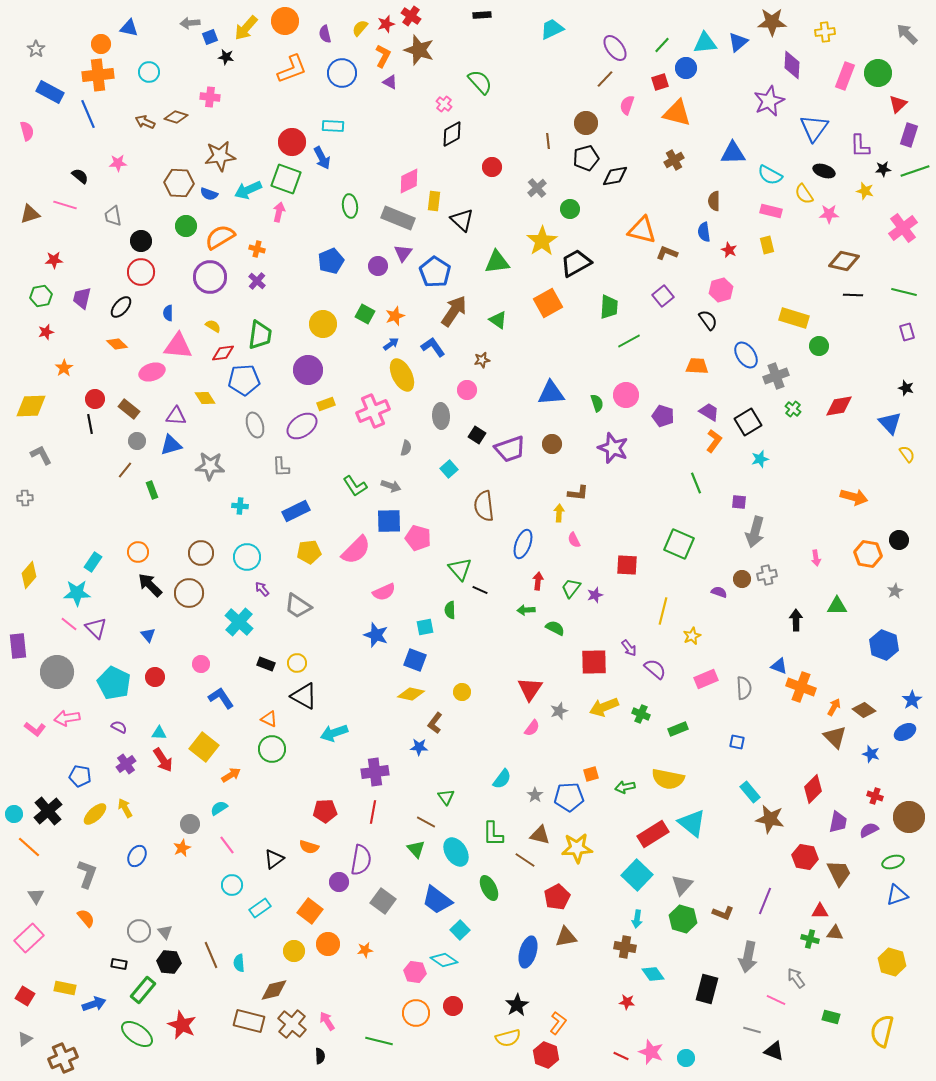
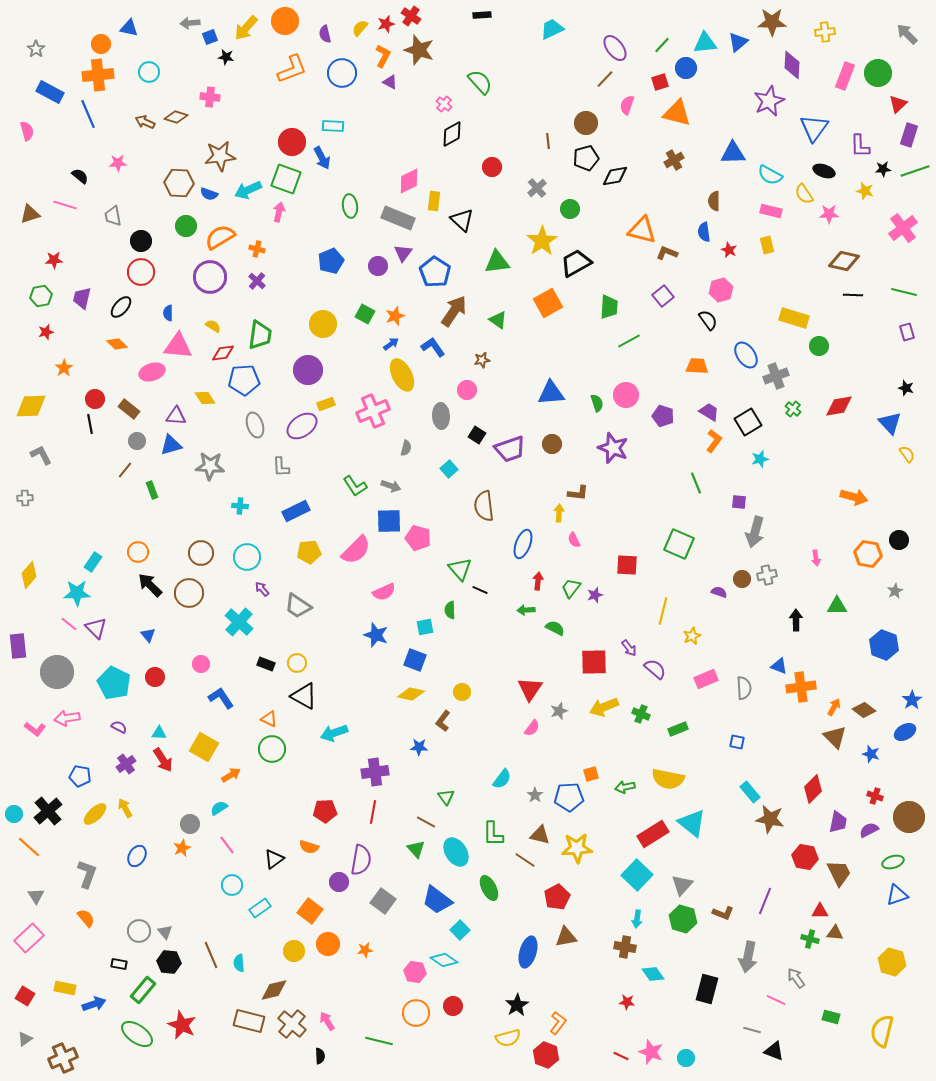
orange cross at (801, 687): rotated 28 degrees counterclockwise
brown L-shape at (435, 723): moved 8 px right, 2 px up
yellow square at (204, 747): rotated 8 degrees counterclockwise
